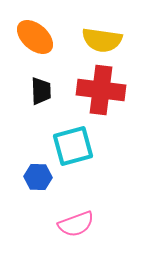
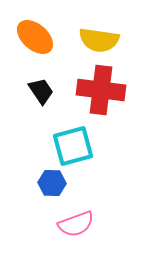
yellow semicircle: moved 3 px left
black trapezoid: rotated 32 degrees counterclockwise
blue hexagon: moved 14 px right, 6 px down
